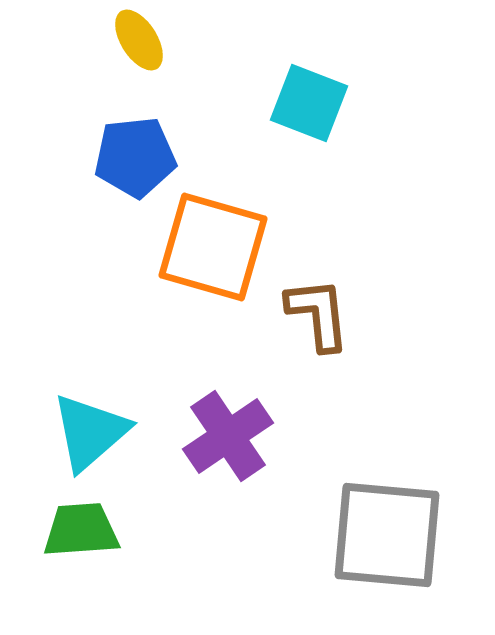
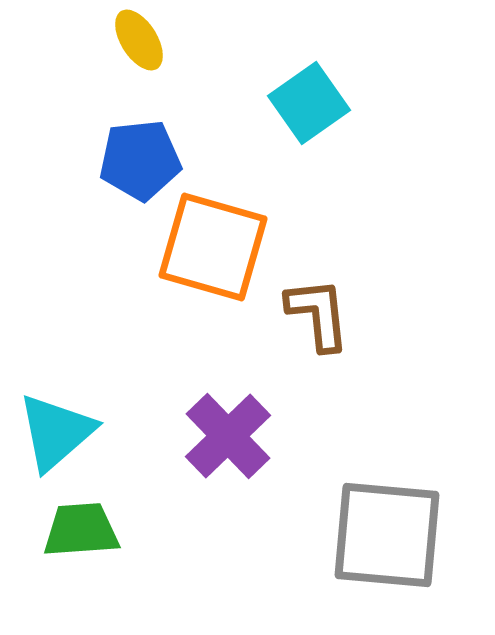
cyan square: rotated 34 degrees clockwise
blue pentagon: moved 5 px right, 3 px down
cyan triangle: moved 34 px left
purple cross: rotated 10 degrees counterclockwise
